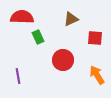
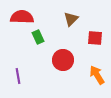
brown triangle: rotated 21 degrees counterclockwise
